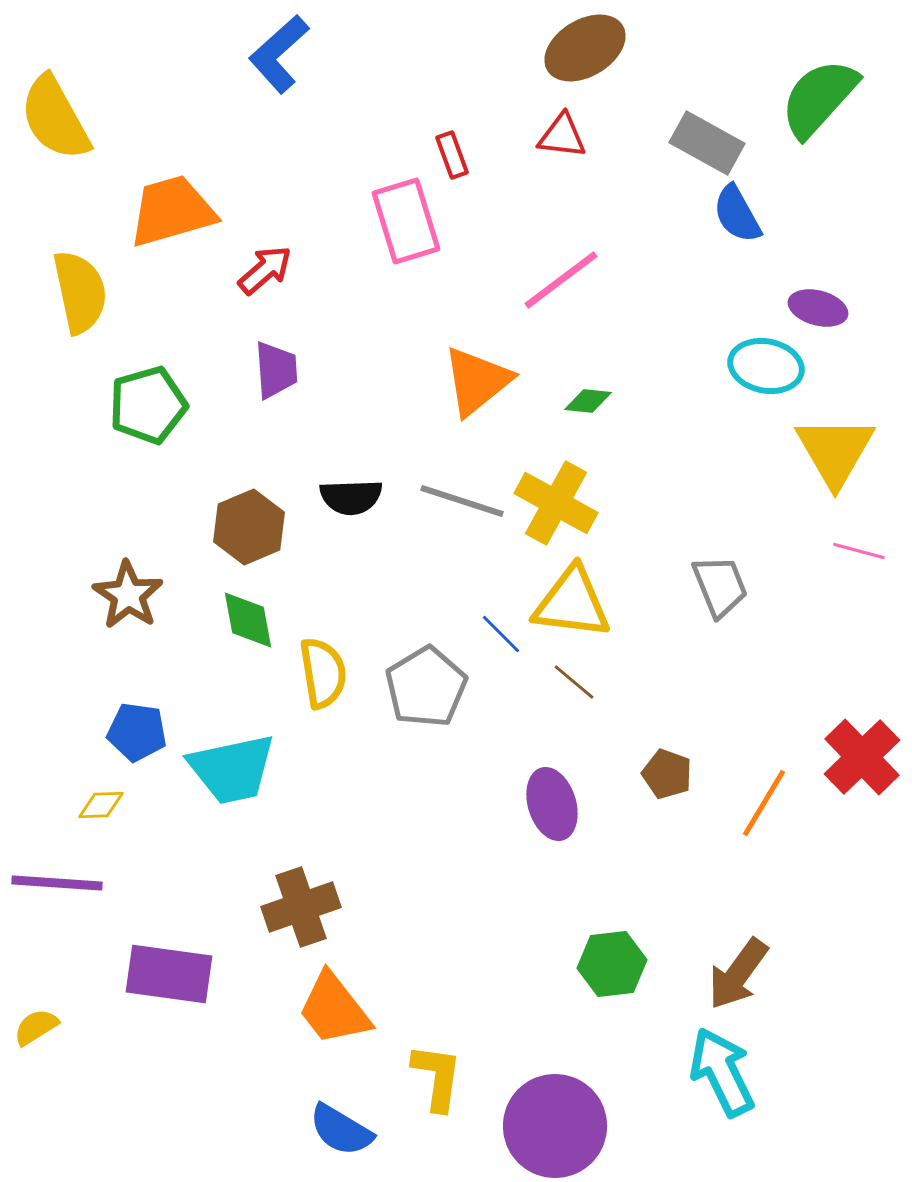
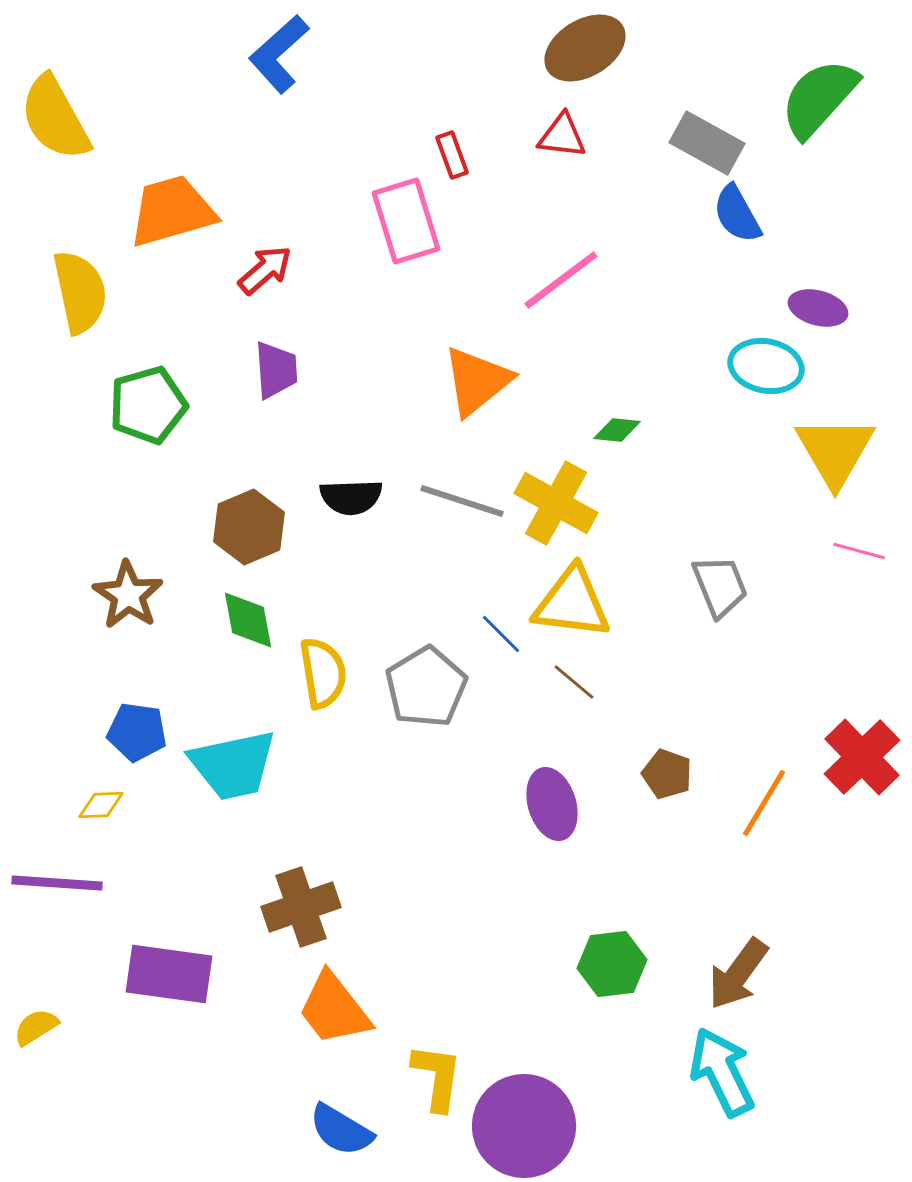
green diamond at (588, 401): moved 29 px right, 29 px down
cyan trapezoid at (232, 769): moved 1 px right, 4 px up
purple circle at (555, 1126): moved 31 px left
